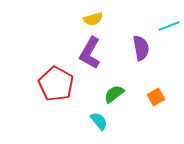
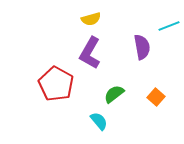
yellow semicircle: moved 2 px left
purple semicircle: moved 1 px right, 1 px up
orange square: rotated 18 degrees counterclockwise
